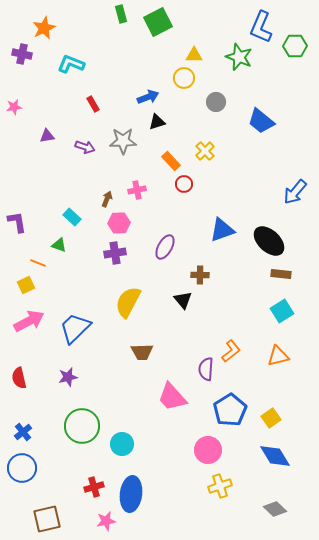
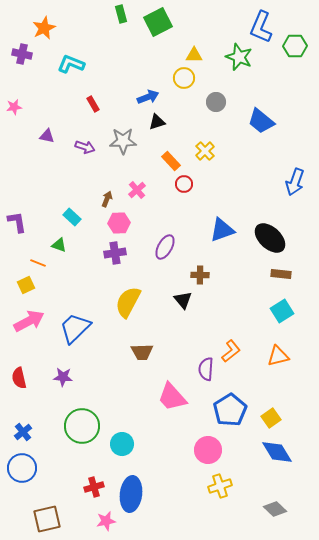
purple triangle at (47, 136): rotated 21 degrees clockwise
pink cross at (137, 190): rotated 30 degrees counterclockwise
blue arrow at (295, 192): moved 10 px up; rotated 20 degrees counterclockwise
black ellipse at (269, 241): moved 1 px right, 3 px up
purple star at (68, 377): moved 5 px left; rotated 18 degrees clockwise
blue diamond at (275, 456): moved 2 px right, 4 px up
